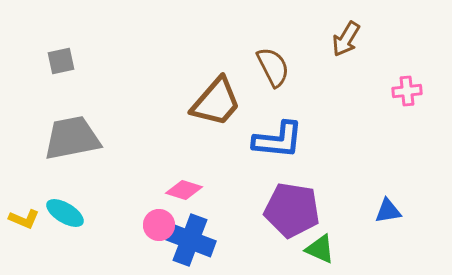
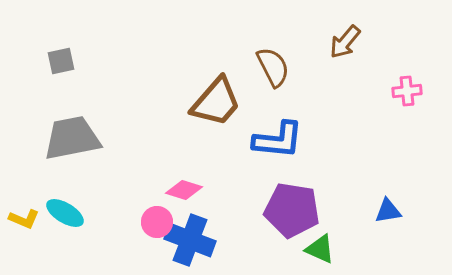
brown arrow: moved 1 px left, 3 px down; rotated 9 degrees clockwise
pink circle: moved 2 px left, 3 px up
